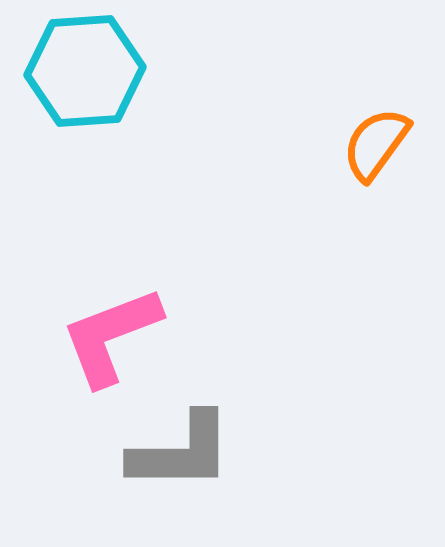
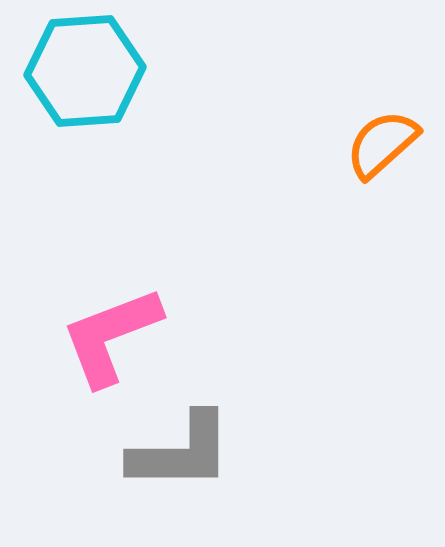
orange semicircle: moved 6 px right; rotated 12 degrees clockwise
